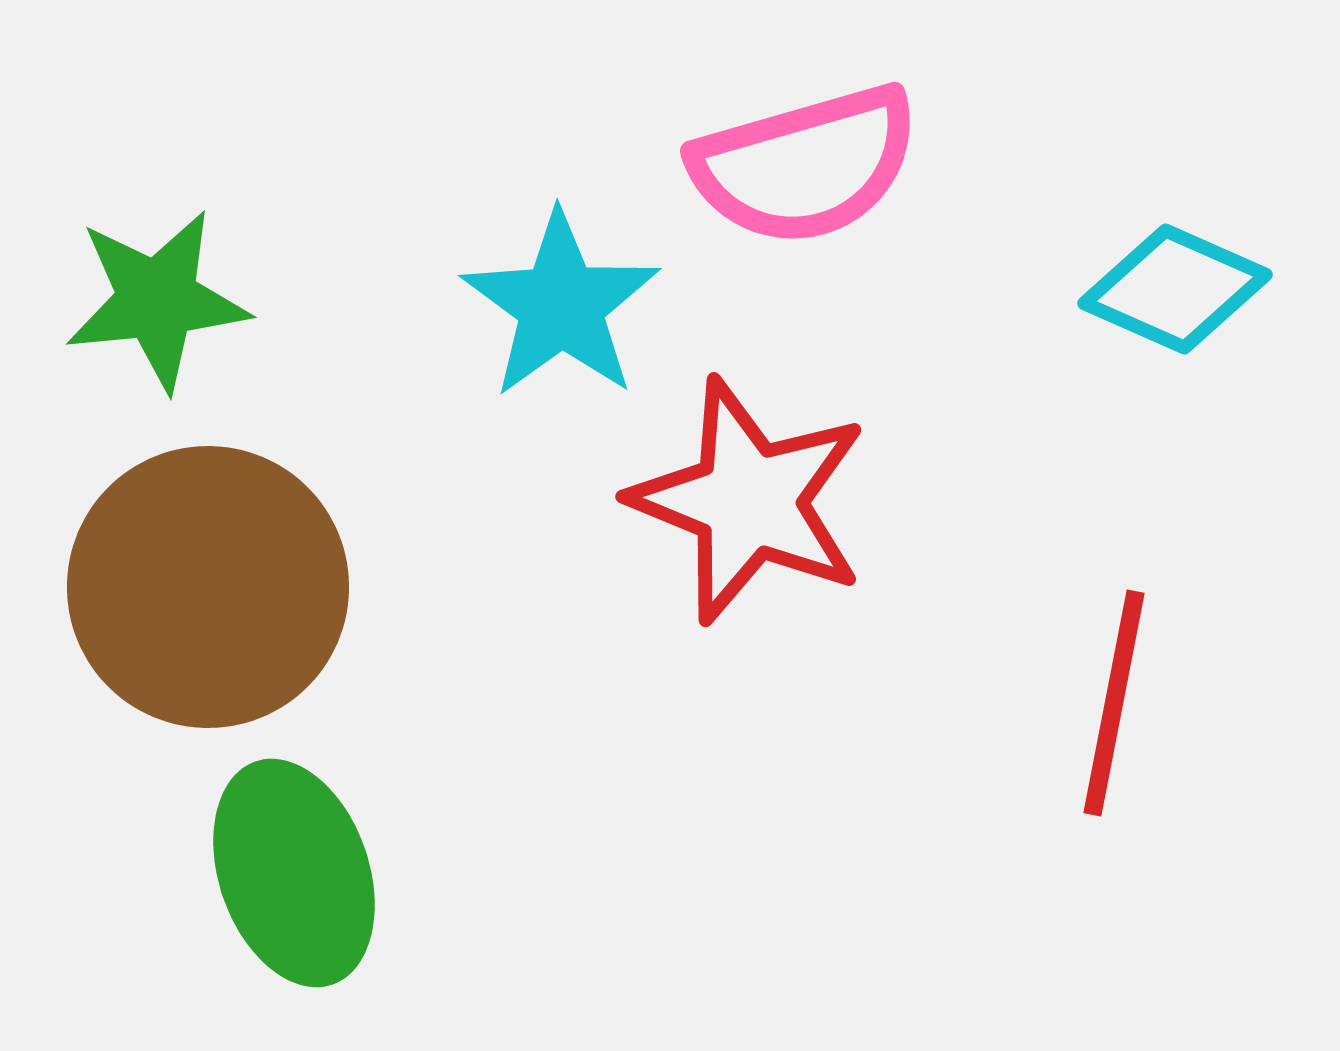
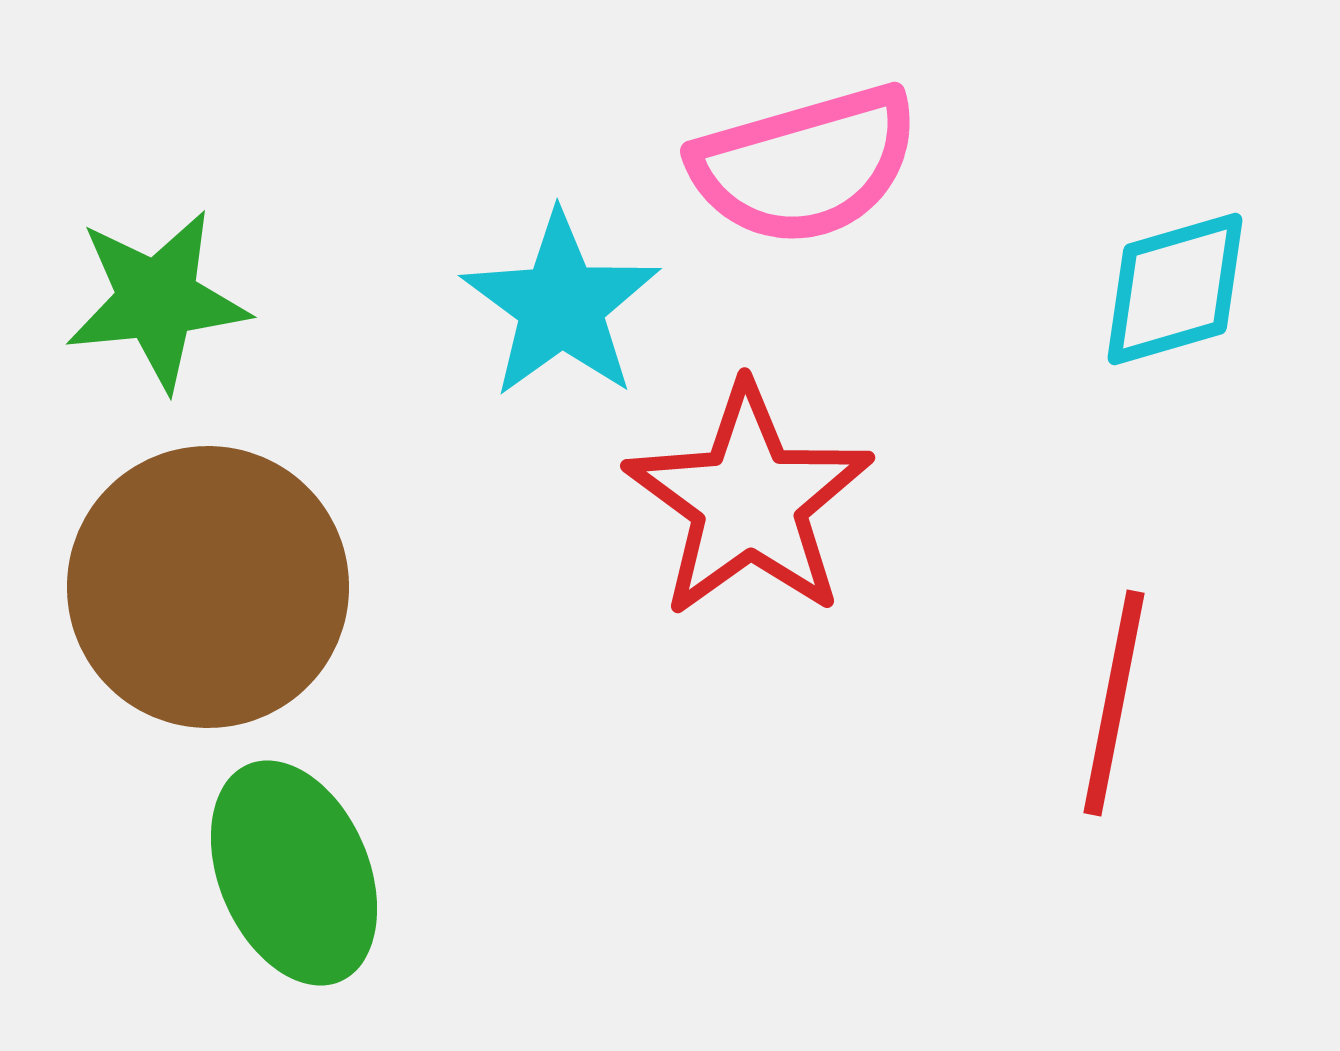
cyan diamond: rotated 40 degrees counterclockwise
red star: rotated 14 degrees clockwise
green ellipse: rotated 4 degrees counterclockwise
